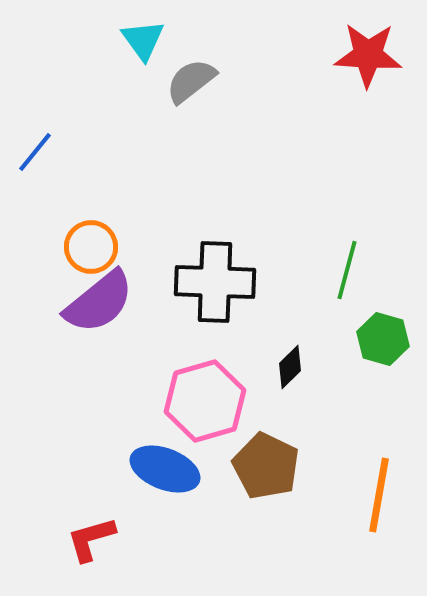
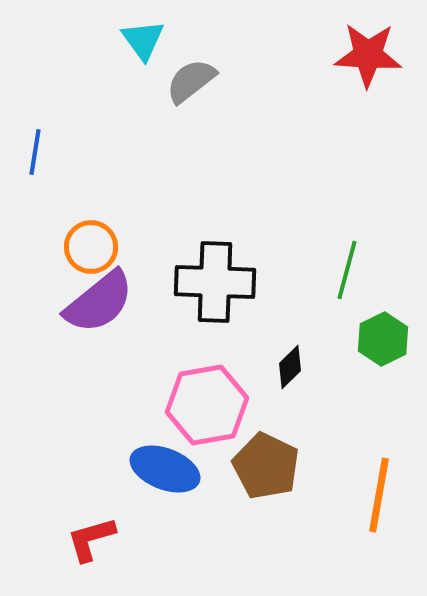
blue line: rotated 30 degrees counterclockwise
green hexagon: rotated 18 degrees clockwise
pink hexagon: moved 2 px right, 4 px down; rotated 6 degrees clockwise
